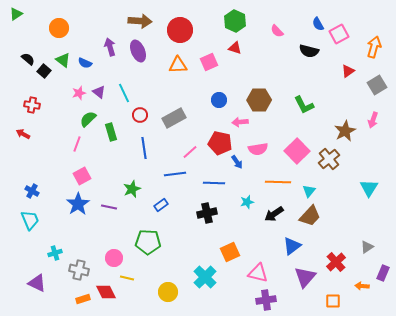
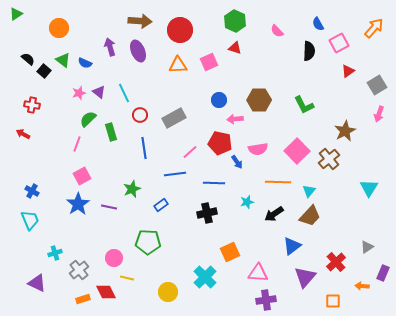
pink square at (339, 34): moved 9 px down
orange arrow at (374, 47): moved 19 px up; rotated 25 degrees clockwise
black semicircle at (309, 51): rotated 102 degrees counterclockwise
pink arrow at (373, 120): moved 6 px right, 6 px up
pink arrow at (240, 122): moved 5 px left, 3 px up
gray cross at (79, 270): rotated 36 degrees clockwise
pink triangle at (258, 273): rotated 10 degrees counterclockwise
